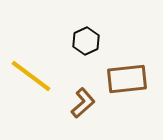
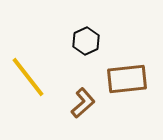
yellow line: moved 3 px left, 1 px down; rotated 15 degrees clockwise
